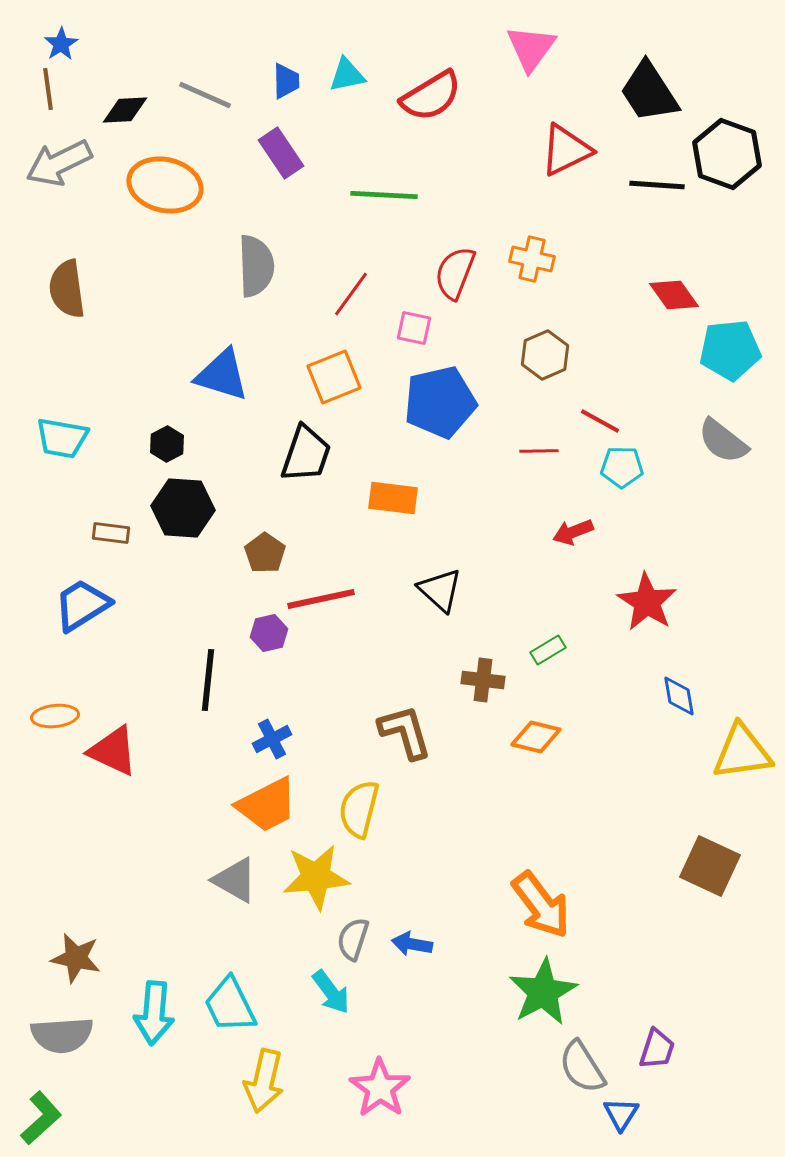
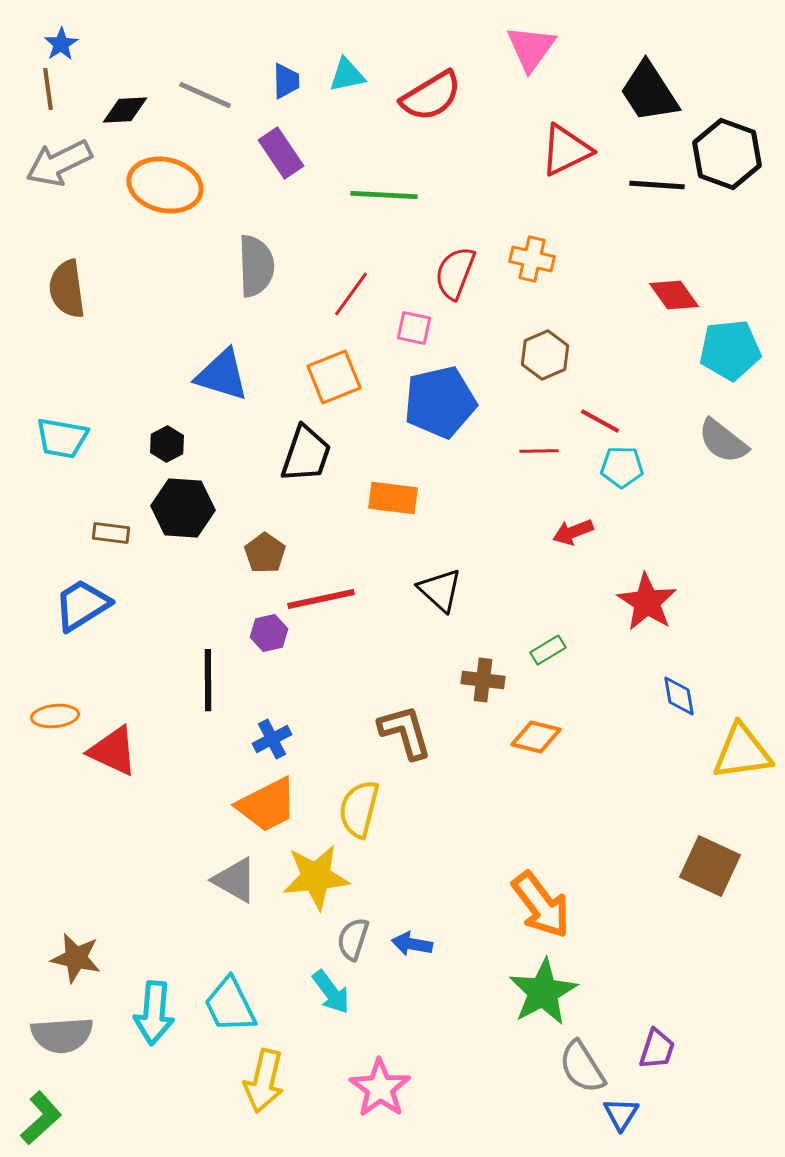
black line at (208, 680): rotated 6 degrees counterclockwise
